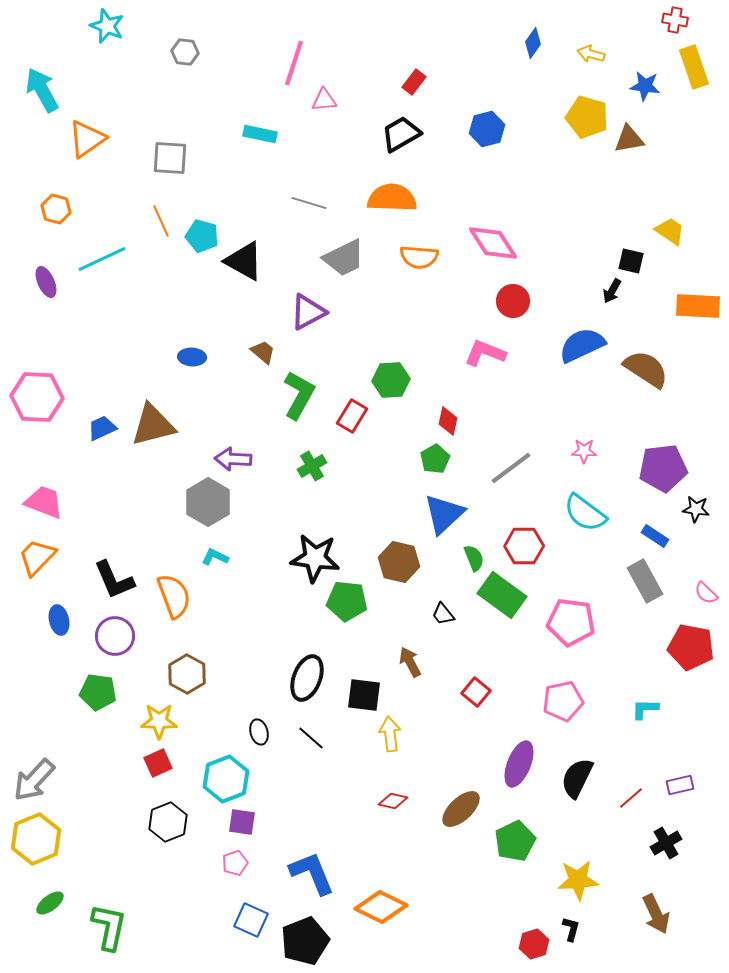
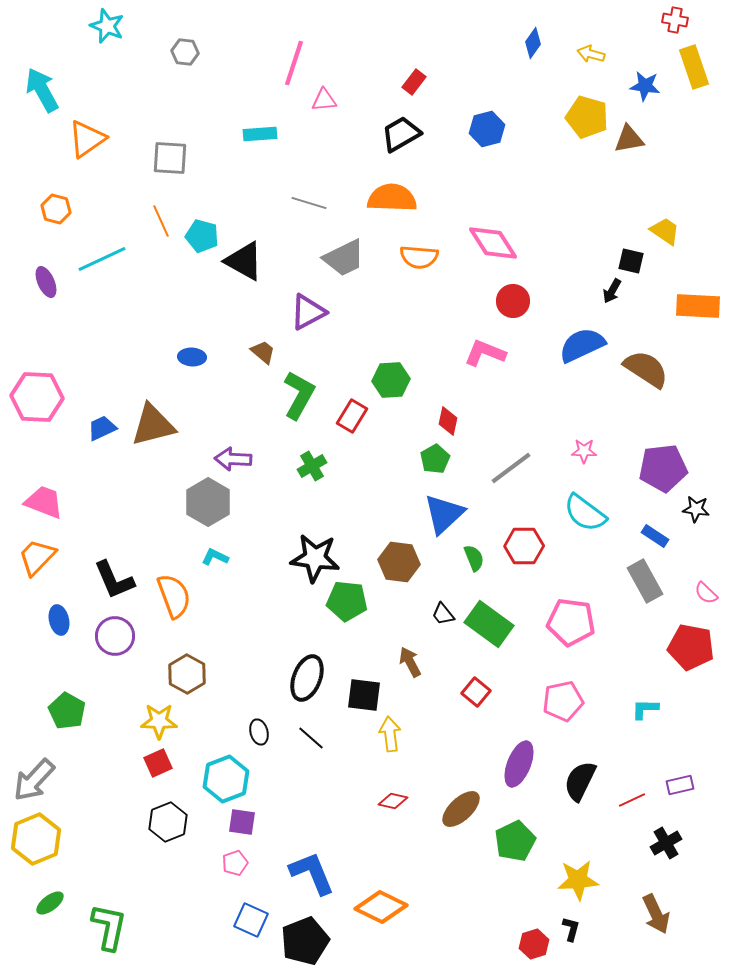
cyan rectangle at (260, 134): rotated 16 degrees counterclockwise
yellow trapezoid at (670, 231): moved 5 px left
brown hexagon at (399, 562): rotated 6 degrees counterclockwise
green rectangle at (502, 595): moved 13 px left, 29 px down
green pentagon at (98, 692): moved 31 px left, 19 px down; rotated 21 degrees clockwise
black semicircle at (577, 778): moved 3 px right, 3 px down
red line at (631, 798): moved 1 px right, 2 px down; rotated 16 degrees clockwise
